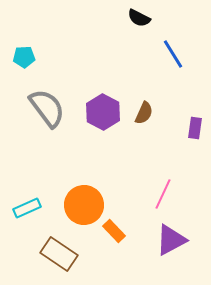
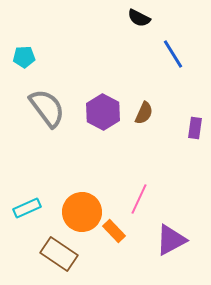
pink line: moved 24 px left, 5 px down
orange circle: moved 2 px left, 7 px down
